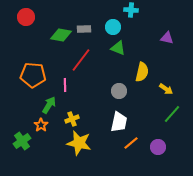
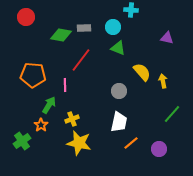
gray rectangle: moved 1 px up
yellow semicircle: rotated 54 degrees counterclockwise
yellow arrow: moved 3 px left, 8 px up; rotated 136 degrees counterclockwise
purple circle: moved 1 px right, 2 px down
